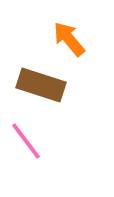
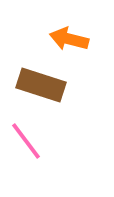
orange arrow: rotated 36 degrees counterclockwise
